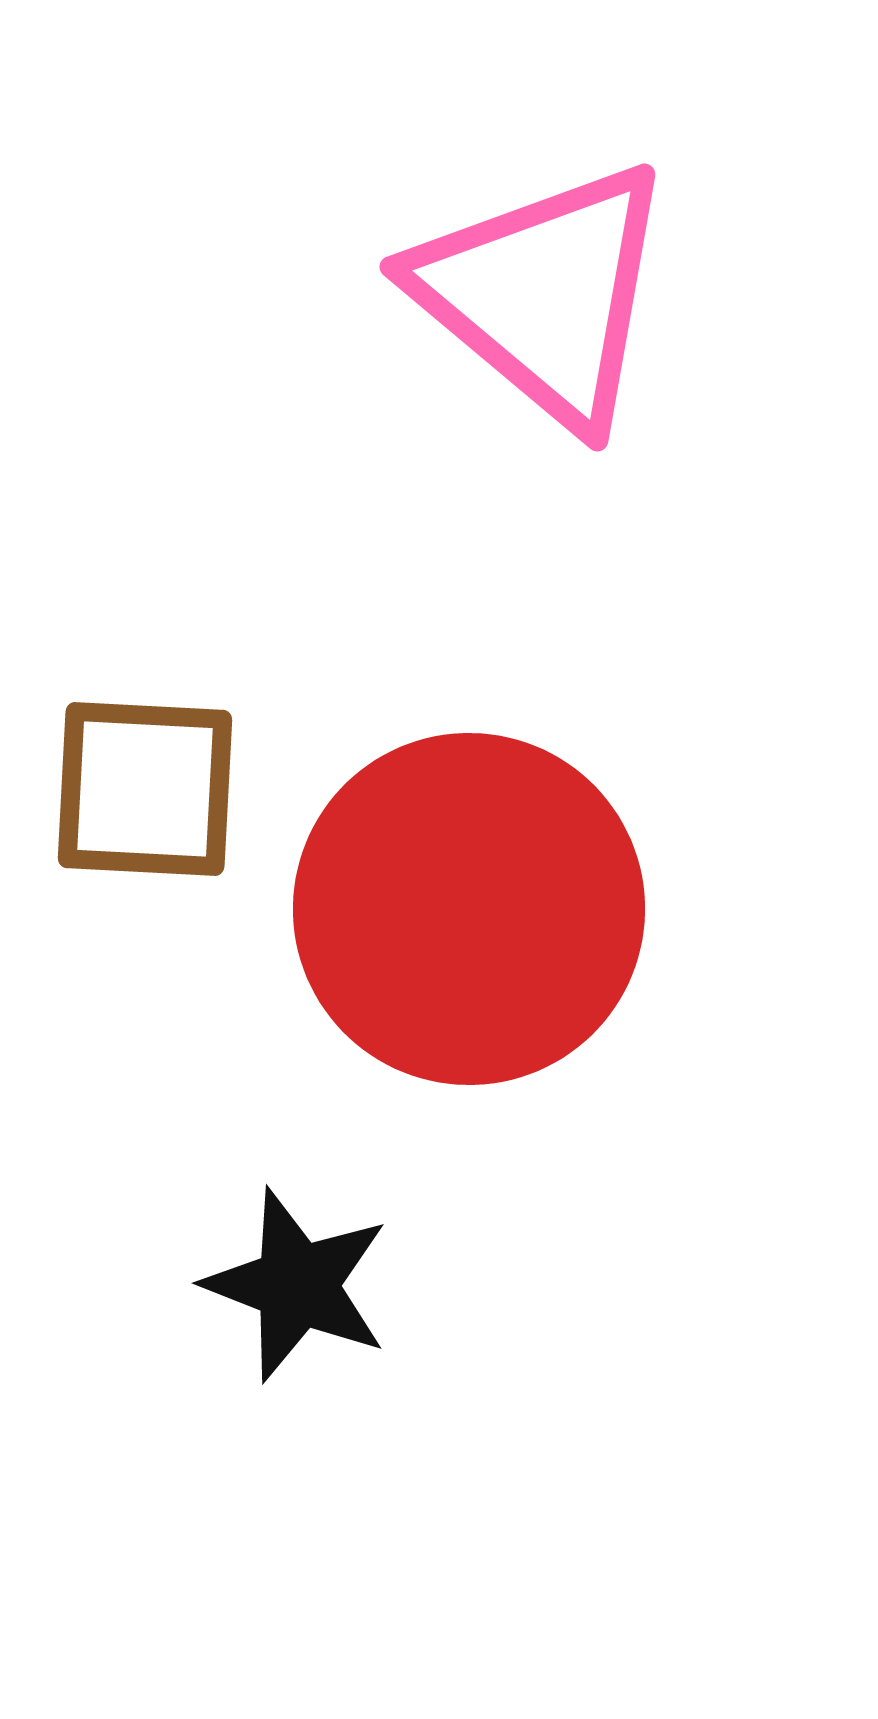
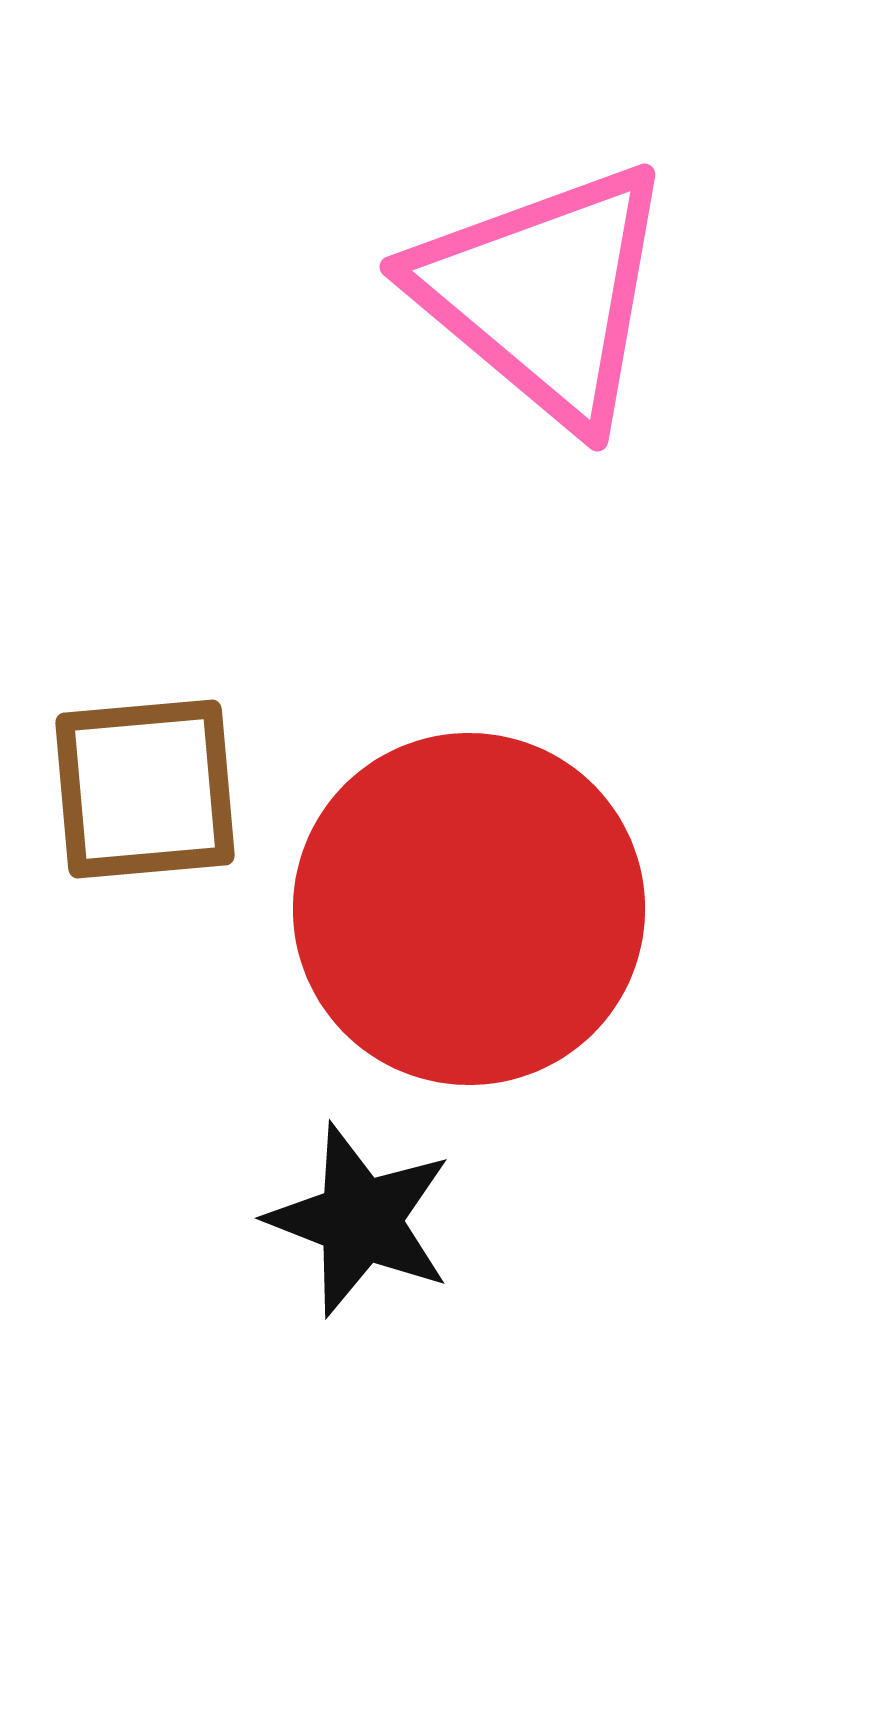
brown square: rotated 8 degrees counterclockwise
black star: moved 63 px right, 65 px up
